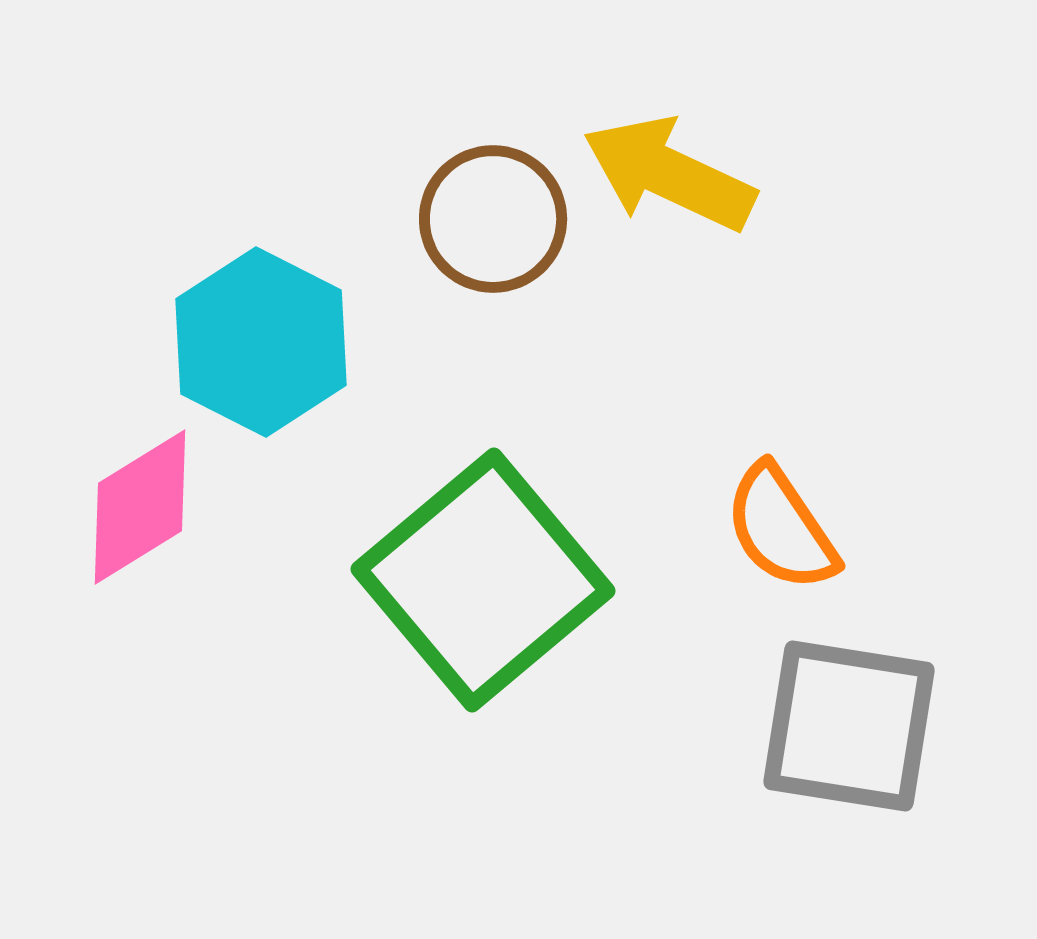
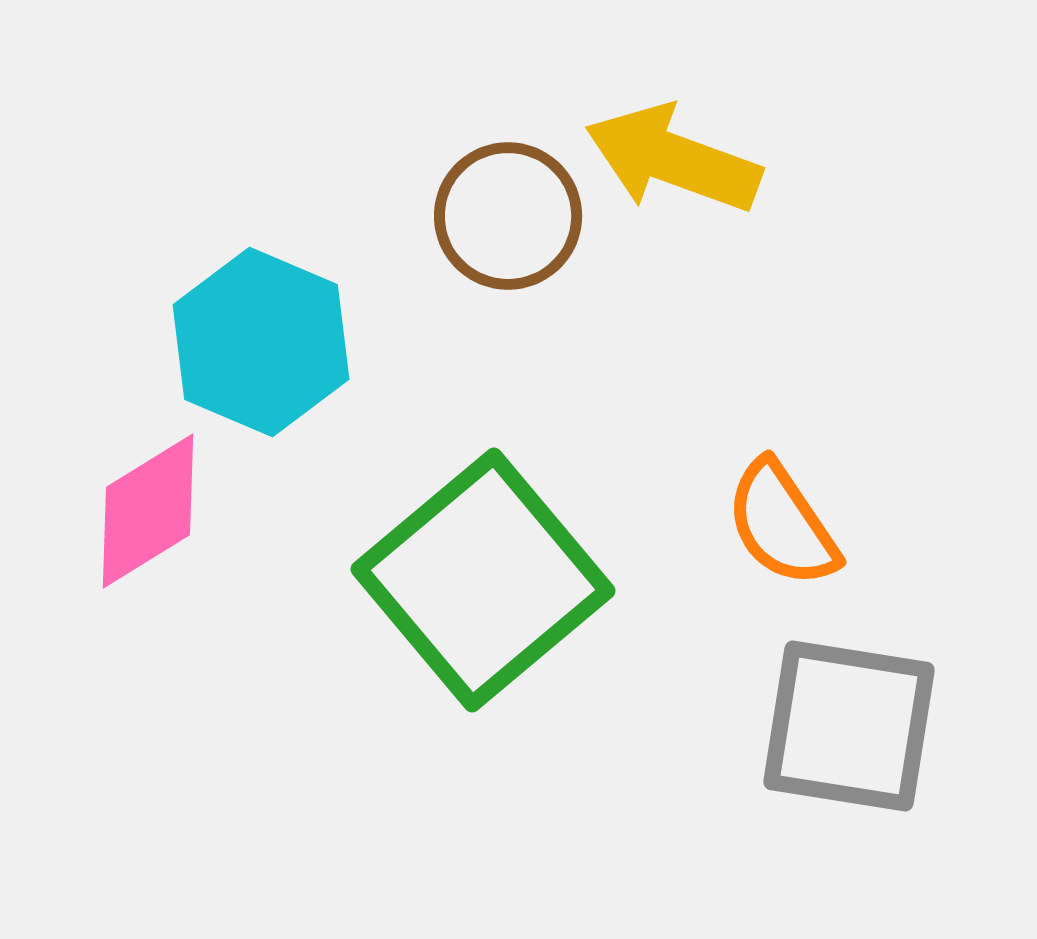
yellow arrow: moved 4 px right, 15 px up; rotated 5 degrees counterclockwise
brown circle: moved 15 px right, 3 px up
cyan hexagon: rotated 4 degrees counterclockwise
pink diamond: moved 8 px right, 4 px down
orange semicircle: moved 1 px right, 4 px up
